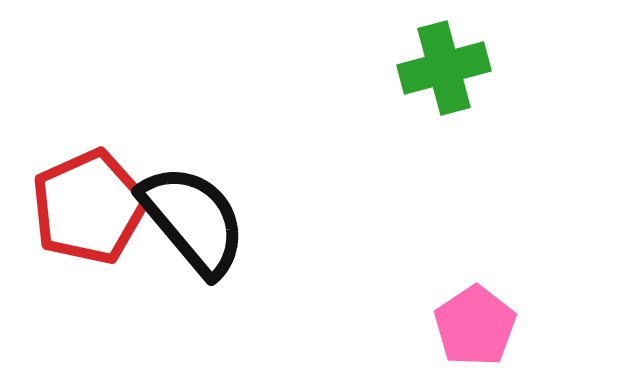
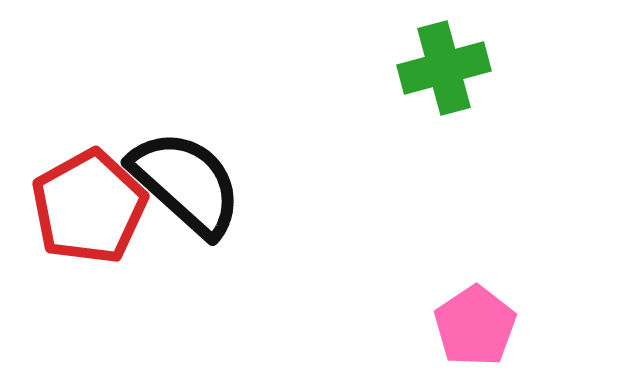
red pentagon: rotated 5 degrees counterclockwise
black semicircle: moved 7 px left, 37 px up; rotated 8 degrees counterclockwise
